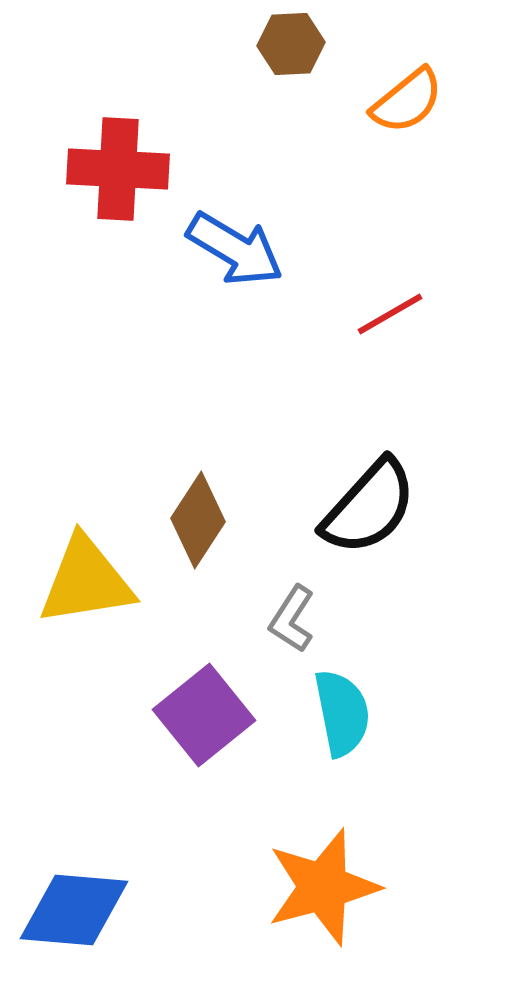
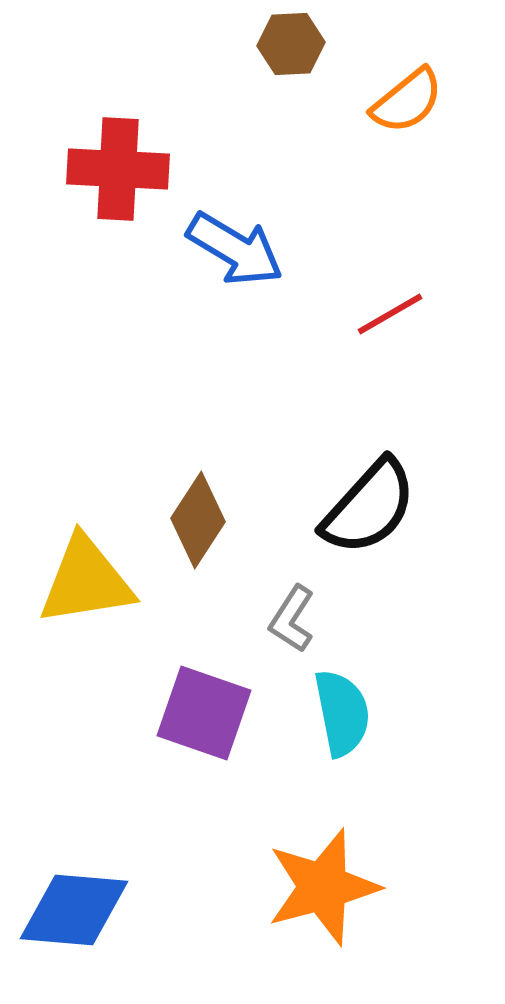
purple square: moved 2 px up; rotated 32 degrees counterclockwise
